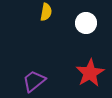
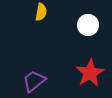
yellow semicircle: moved 5 px left
white circle: moved 2 px right, 2 px down
